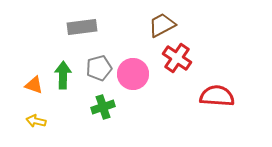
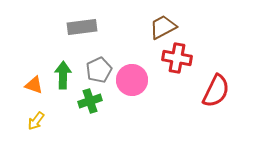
brown trapezoid: moved 1 px right, 2 px down
red cross: rotated 24 degrees counterclockwise
gray pentagon: moved 2 px down; rotated 10 degrees counterclockwise
pink circle: moved 1 px left, 6 px down
red semicircle: moved 1 px left, 5 px up; rotated 112 degrees clockwise
green cross: moved 13 px left, 6 px up
yellow arrow: rotated 66 degrees counterclockwise
